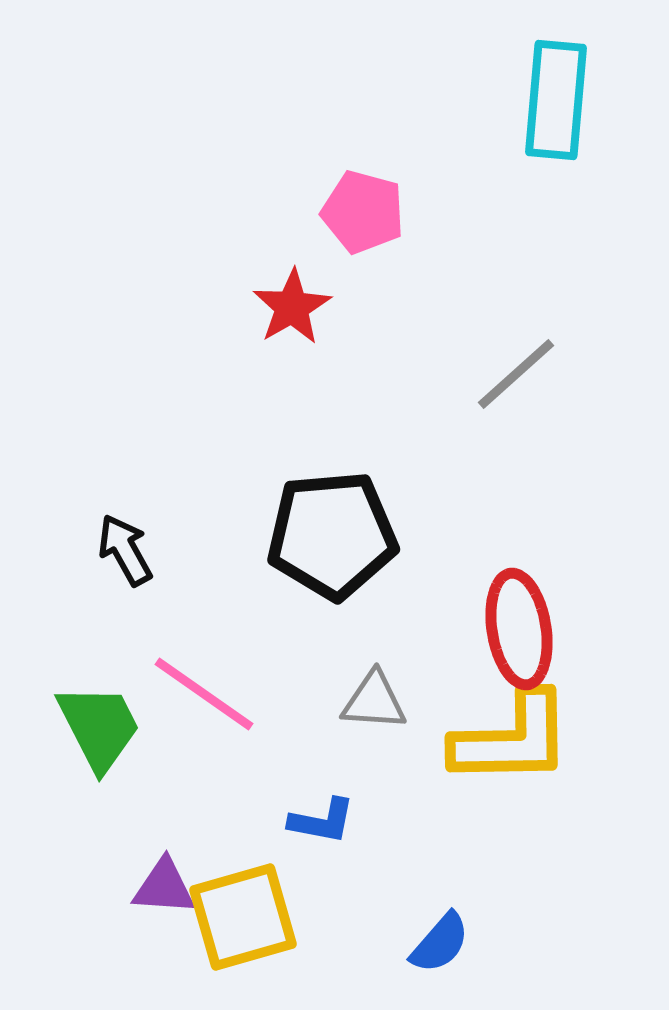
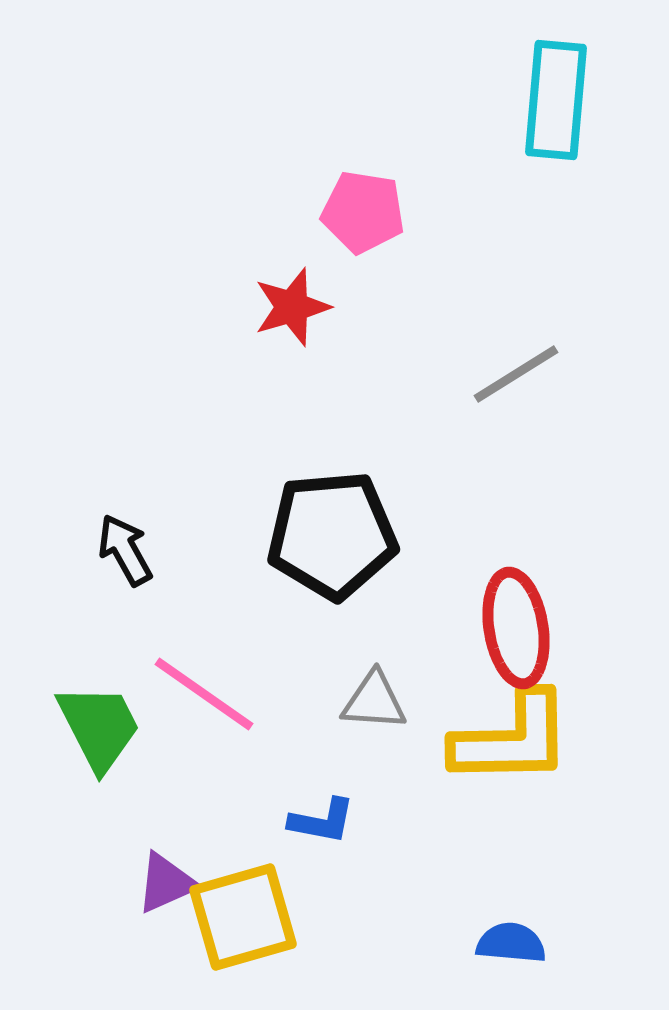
pink pentagon: rotated 6 degrees counterclockwise
red star: rotated 14 degrees clockwise
gray line: rotated 10 degrees clockwise
red ellipse: moved 3 px left, 1 px up
purple triangle: moved 2 px right, 4 px up; rotated 28 degrees counterclockwise
blue semicircle: moved 71 px right; rotated 126 degrees counterclockwise
